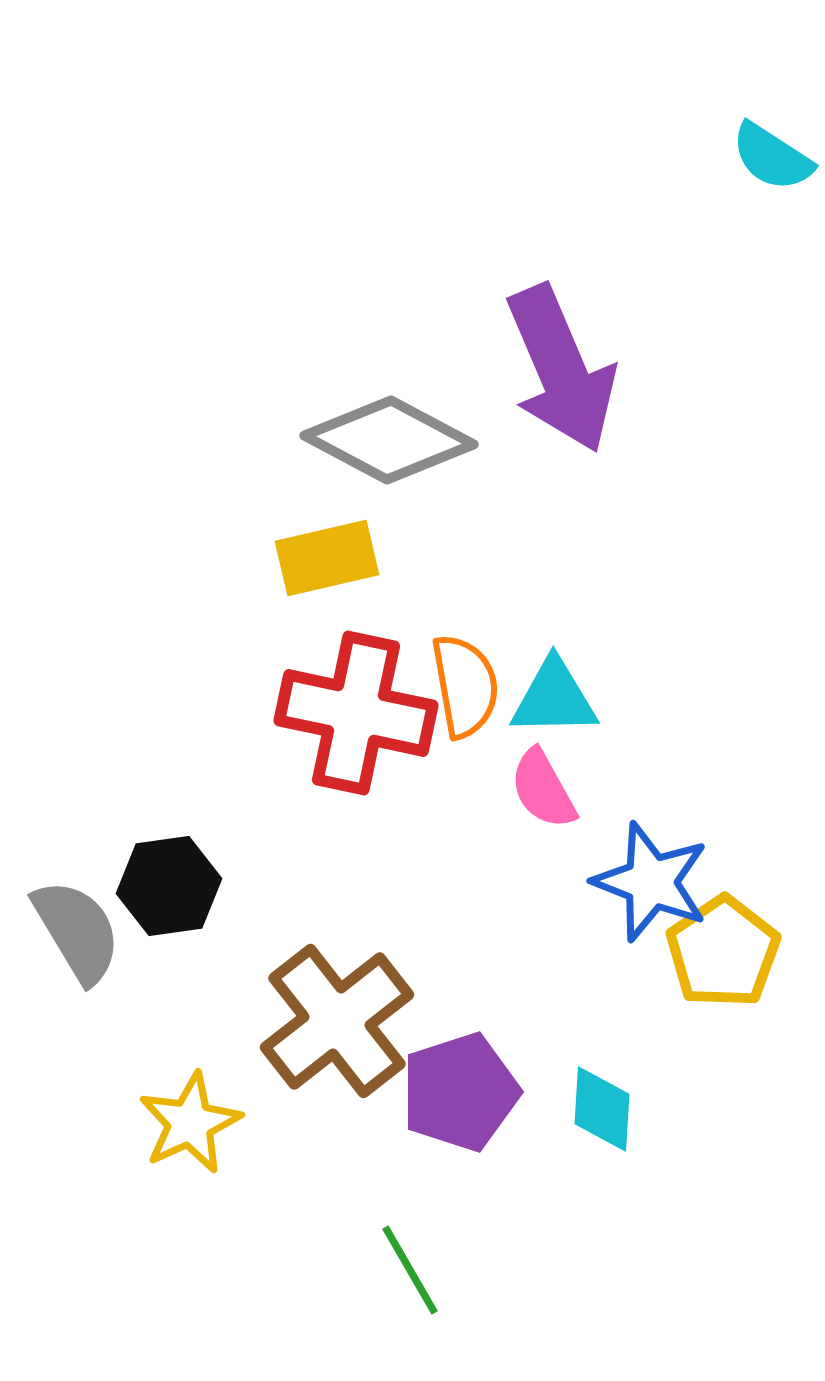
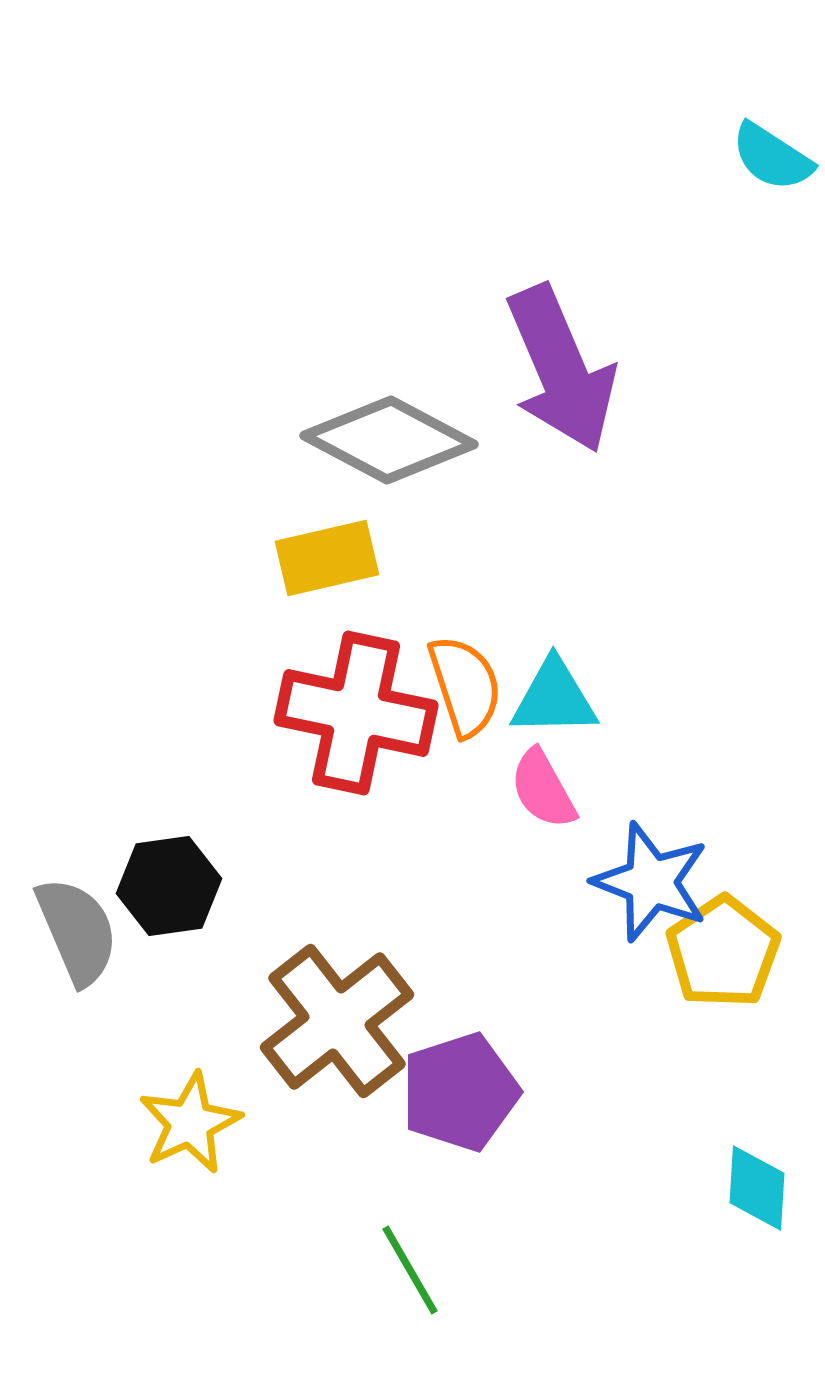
orange semicircle: rotated 8 degrees counterclockwise
gray semicircle: rotated 8 degrees clockwise
cyan diamond: moved 155 px right, 79 px down
